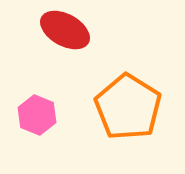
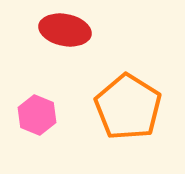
red ellipse: rotated 18 degrees counterclockwise
